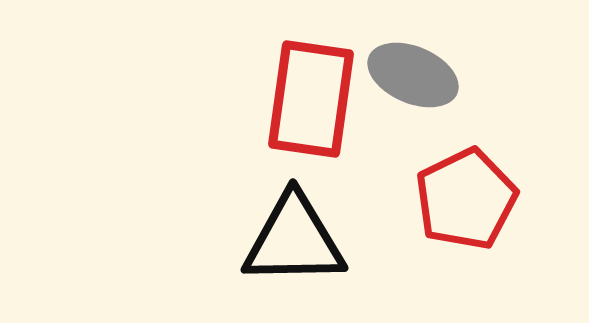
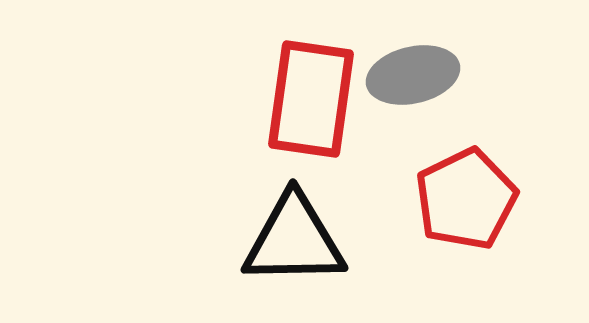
gray ellipse: rotated 36 degrees counterclockwise
